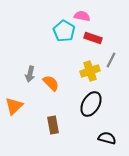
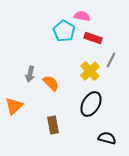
yellow cross: rotated 24 degrees counterclockwise
